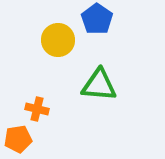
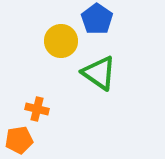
yellow circle: moved 3 px right, 1 px down
green triangle: moved 12 px up; rotated 30 degrees clockwise
orange pentagon: moved 1 px right, 1 px down
